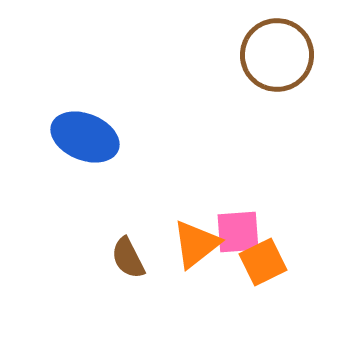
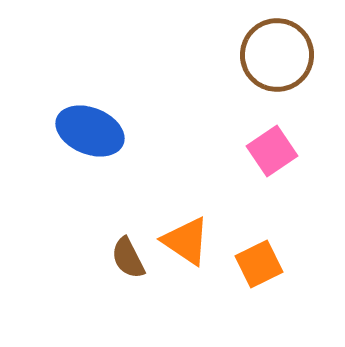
blue ellipse: moved 5 px right, 6 px up
pink square: moved 34 px right, 81 px up; rotated 30 degrees counterclockwise
orange triangle: moved 10 px left, 3 px up; rotated 48 degrees counterclockwise
orange square: moved 4 px left, 2 px down
